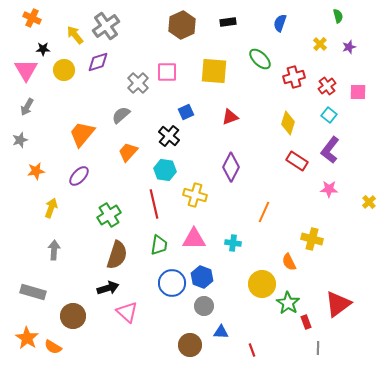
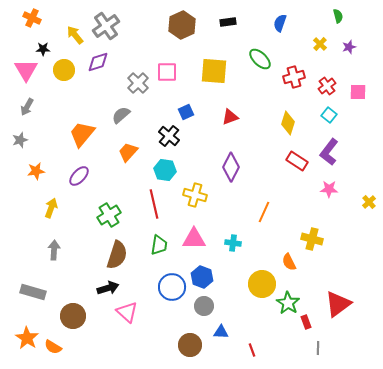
purple L-shape at (330, 150): moved 1 px left, 2 px down
blue circle at (172, 283): moved 4 px down
